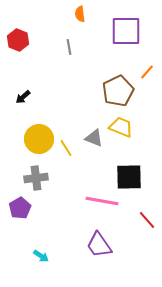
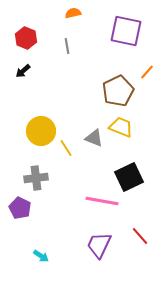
orange semicircle: moved 7 px left, 1 px up; rotated 84 degrees clockwise
purple square: rotated 12 degrees clockwise
red hexagon: moved 8 px right, 2 px up
gray line: moved 2 px left, 1 px up
black arrow: moved 26 px up
yellow circle: moved 2 px right, 8 px up
black square: rotated 24 degrees counterclockwise
purple pentagon: rotated 15 degrees counterclockwise
red line: moved 7 px left, 16 px down
purple trapezoid: rotated 60 degrees clockwise
